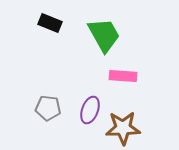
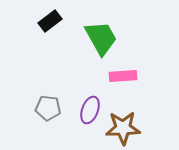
black rectangle: moved 2 px up; rotated 60 degrees counterclockwise
green trapezoid: moved 3 px left, 3 px down
pink rectangle: rotated 8 degrees counterclockwise
